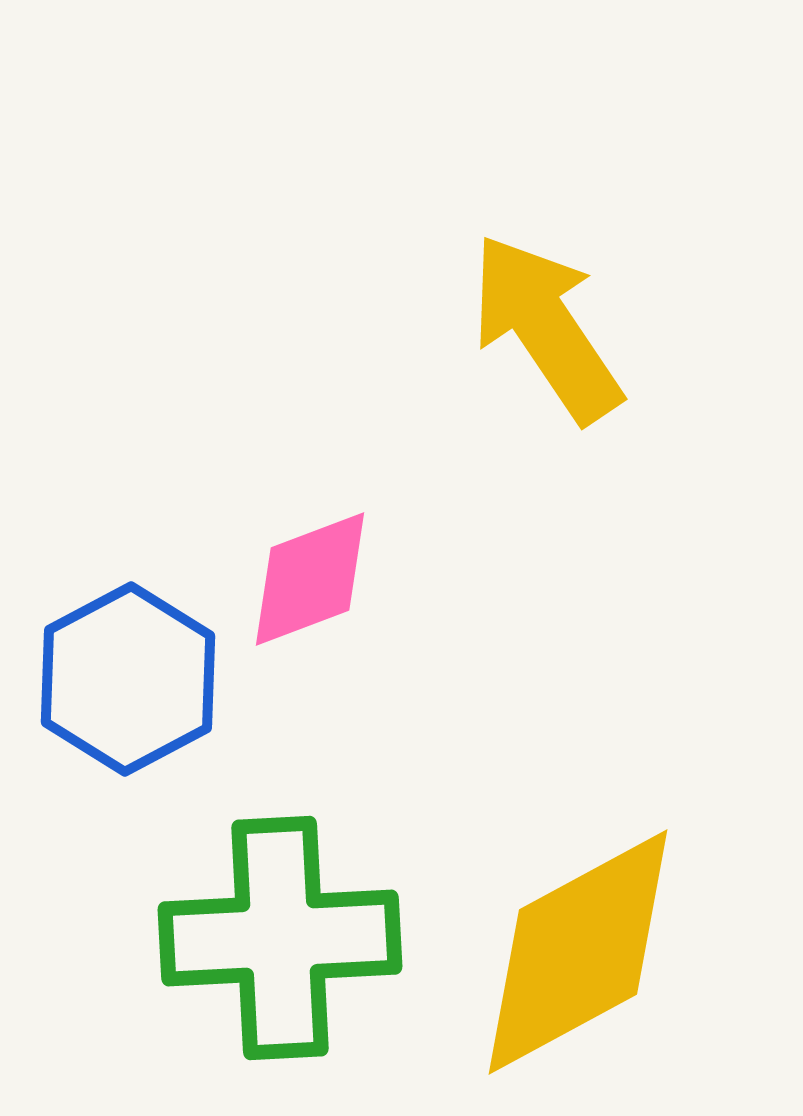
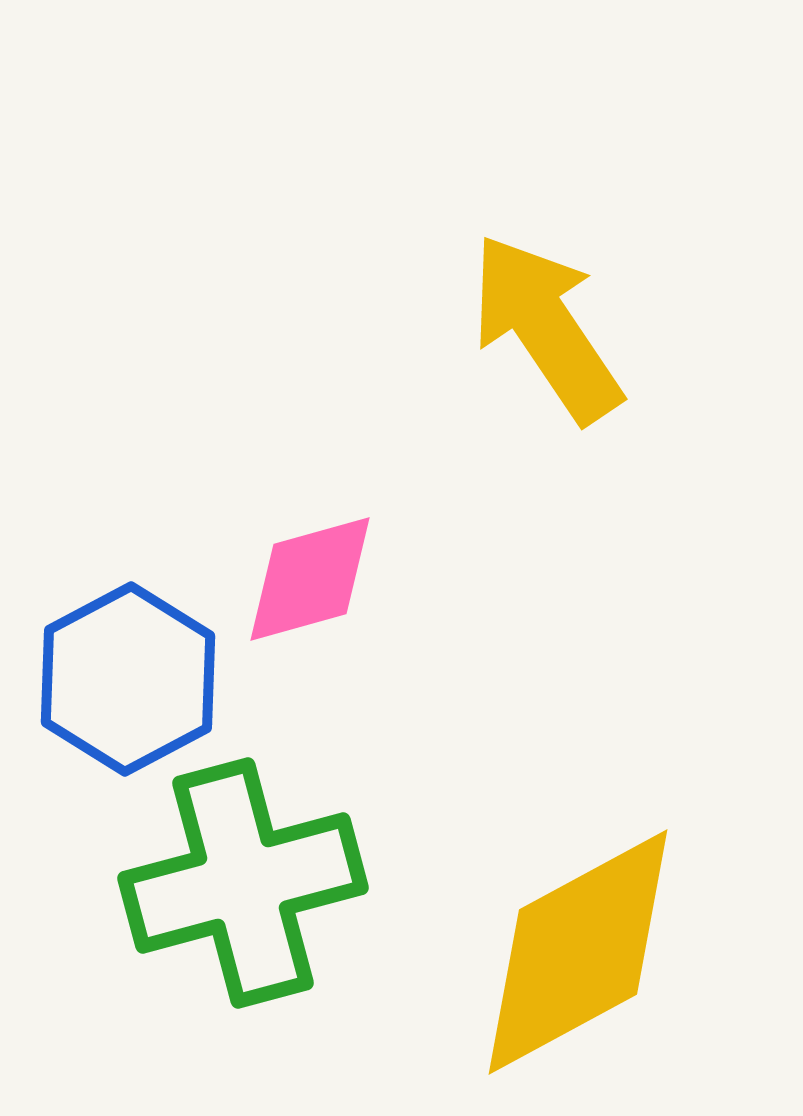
pink diamond: rotated 5 degrees clockwise
green cross: moved 37 px left, 55 px up; rotated 12 degrees counterclockwise
